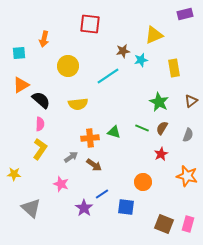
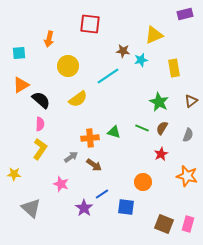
orange arrow: moved 5 px right
brown star: rotated 16 degrees clockwise
yellow semicircle: moved 5 px up; rotated 30 degrees counterclockwise
